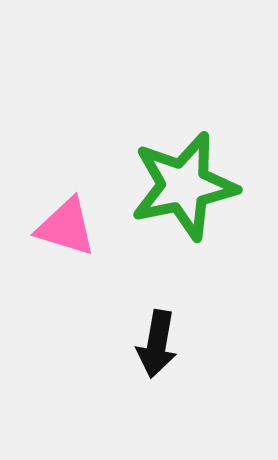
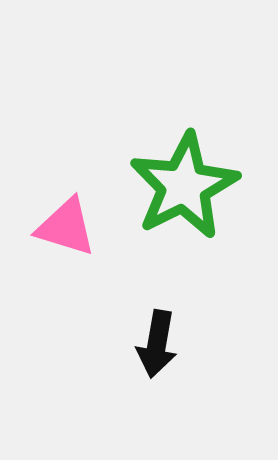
green star: rotated 15 degrees counterclockwise
